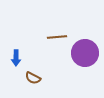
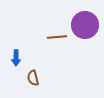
purple circle: moved 28 px up
brown semicircle: rotated 49 degrees clockwise
